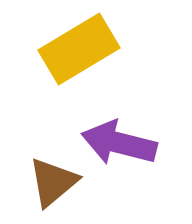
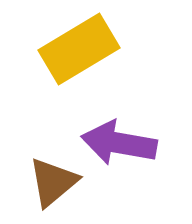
purple arrow: rotated 4 degrees counterclockwise
